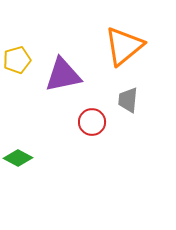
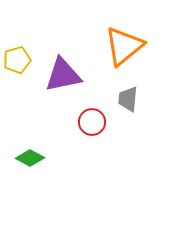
gray trapezoid: moved 1 px up
green diamond: moved 12 px right
